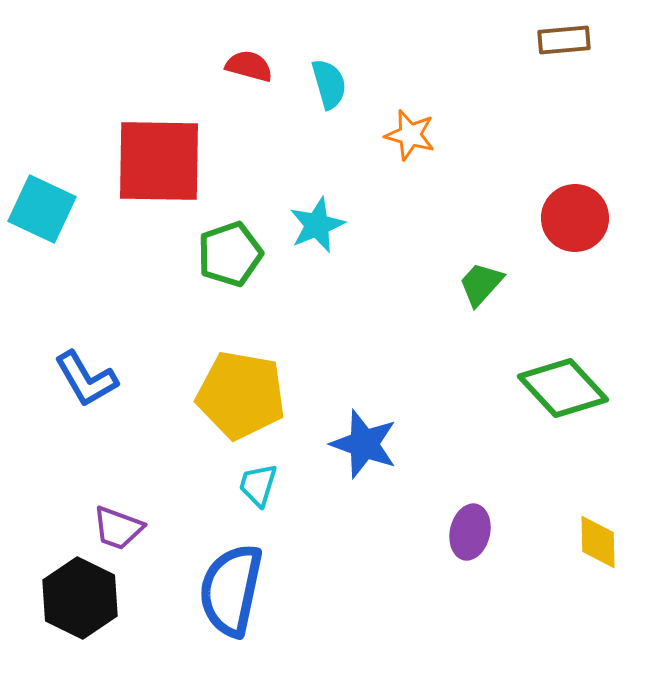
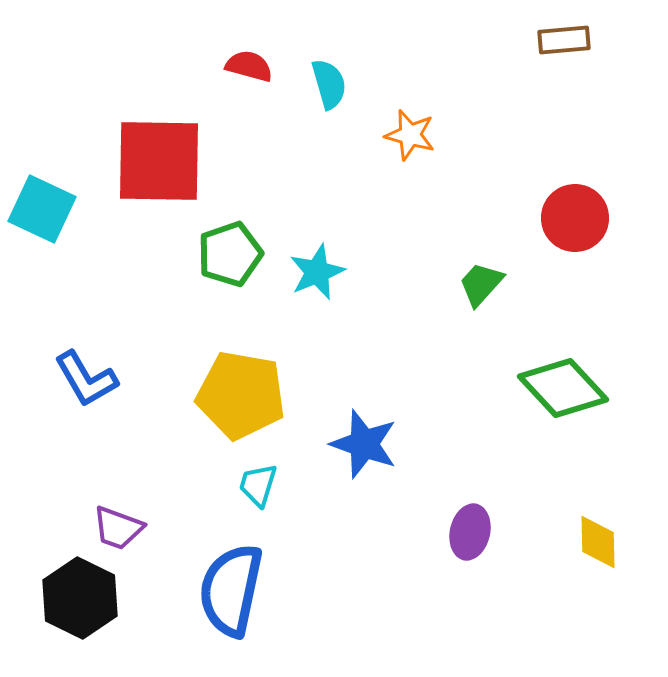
cyan star: moved 47 px down
